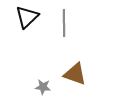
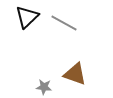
gray line: rotated 60 degrees counterclockwise
gray star: moved 1 px right
